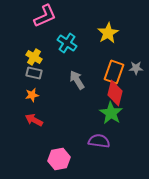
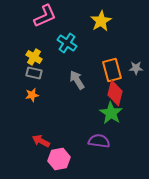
yellow star: moved 7 px left, 12 px up
orange rectangle: moved 2 px left, 2 px up; rotated 35 degrees counterclockwise
red arrow: moved 7 px right, 21 px down
